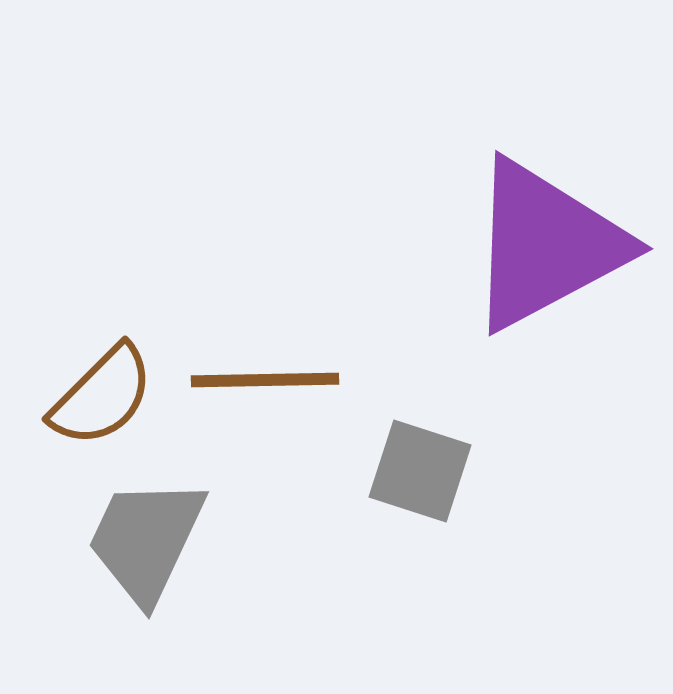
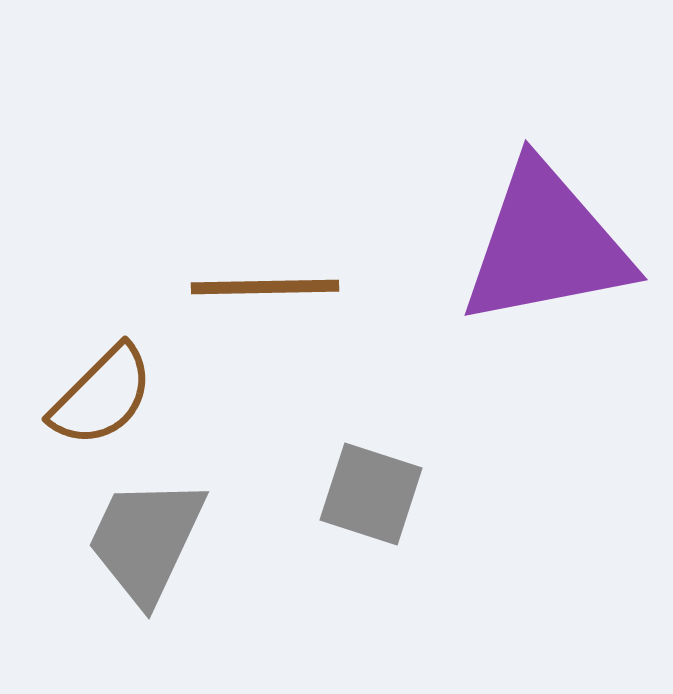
purple triangle: rotated 17 degrees clockwise
brown line: moved 93 px up
gray square: moved 49 px left, 23 px down
